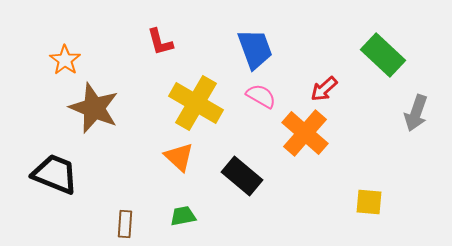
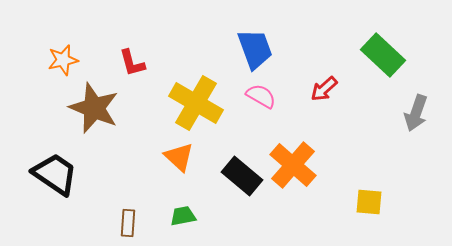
red L-shape: moved 28 px left, 21 px down
orange star: moved 2 px left; rotated 24 degrees clockwise
orange cross: moved 12 px left, 32 px down
black trapezoid: rotated 12 degrees clockwise
brown rectangle: moved 3 px right, 1 px up
